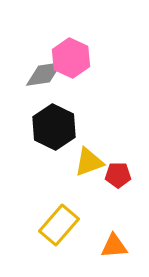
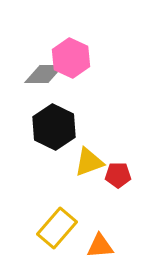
gray diamond: rotated 9 degrees clockwise
yellow rectangle: moved 2 px left, 3 px down
orange triangle: moved 14 px left
